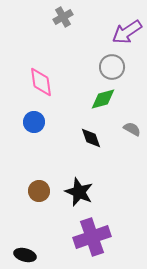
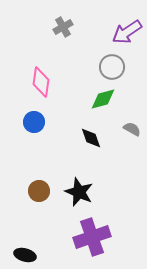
gray cross: moved 10 px down
pink diamond: rotated 16 degrees clockwise
